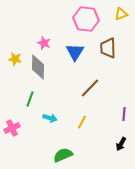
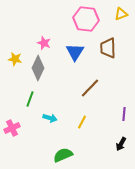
gray diamond: moved 1 px down; rotated 25 degrees clockwise
